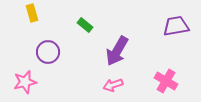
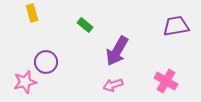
purple circle: moved 2 px left, 10 px down
